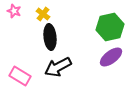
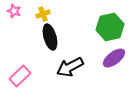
yellow cross: rotated 32 degrees clockwise
black ellipse: rotated 10 degrees counterclockwise
purple ellipse: moved 3 px right, 1 px down
black arrow: moved 12 px right
pink rectangle: rotated 75 degrees counterclockwise
